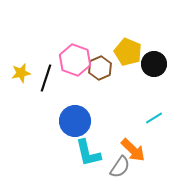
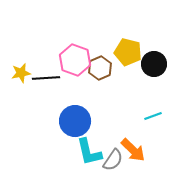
yellow pentagon: rotated 8 degrees counterclockwise
black line: rotated 68 degrees clockwise
cyan line: moved 1 px left, 2 px up; rotated 12 degrees clockwise
cyan L-shape: moved 1 px right, 1 px up
gray semicircle: moved 7 px left, 7 px up
